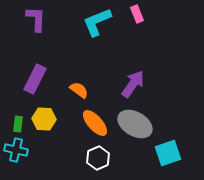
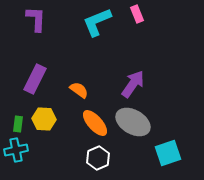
gray ellipse: moved 2 px left, 2 px up
cyan cross: rotated 25 degrees counterclockwise
